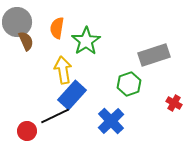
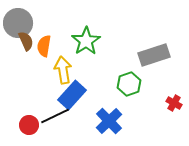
gray circle: moved 1 px right, 1 px down
orange semicircle: moved 13 px left, 18 px down
blue cross: moved 2 px left
red circle: moved 2 px right, 6 px up
